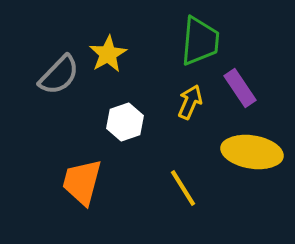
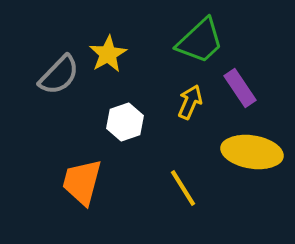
green trapezoid: rotated 42 degrees clockwise
